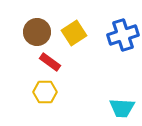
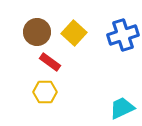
yellow square: rotated 15 degrees counterclockwise
cyan trapezoid: rotated 152 degrees clockwise
